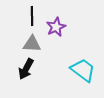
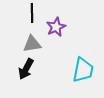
black line: moved 3 px up
gray triangle: rotated 12 degrees counterclockwise
cyan trapezoid: rotated 64 degrees clockwise
